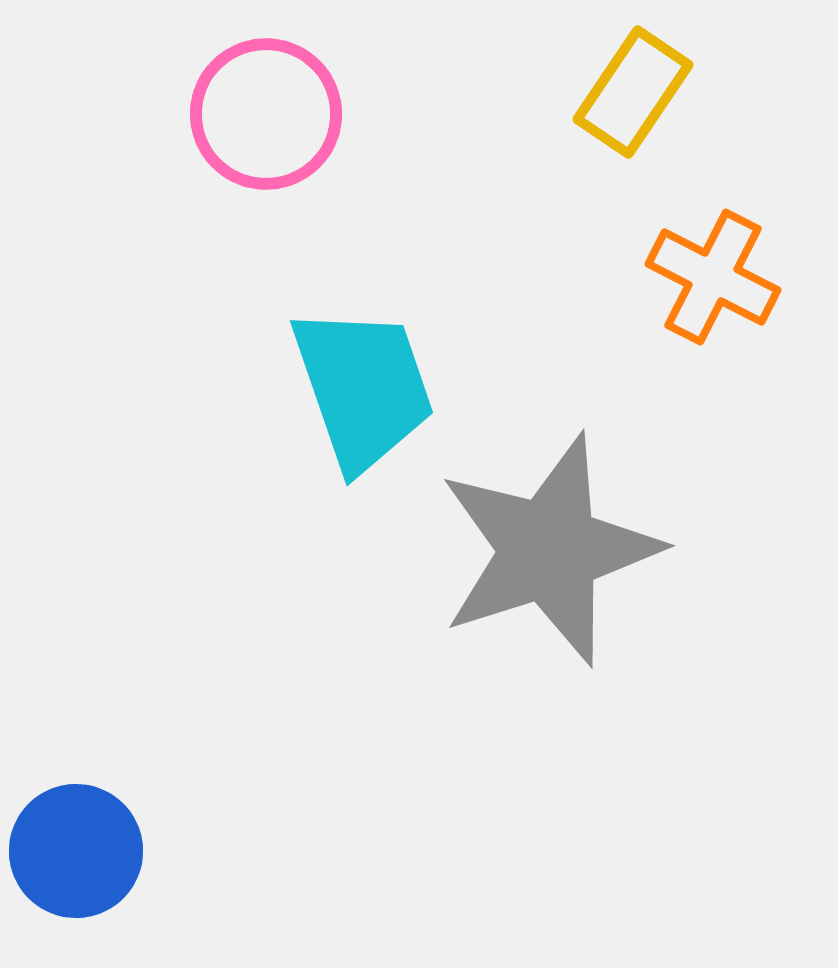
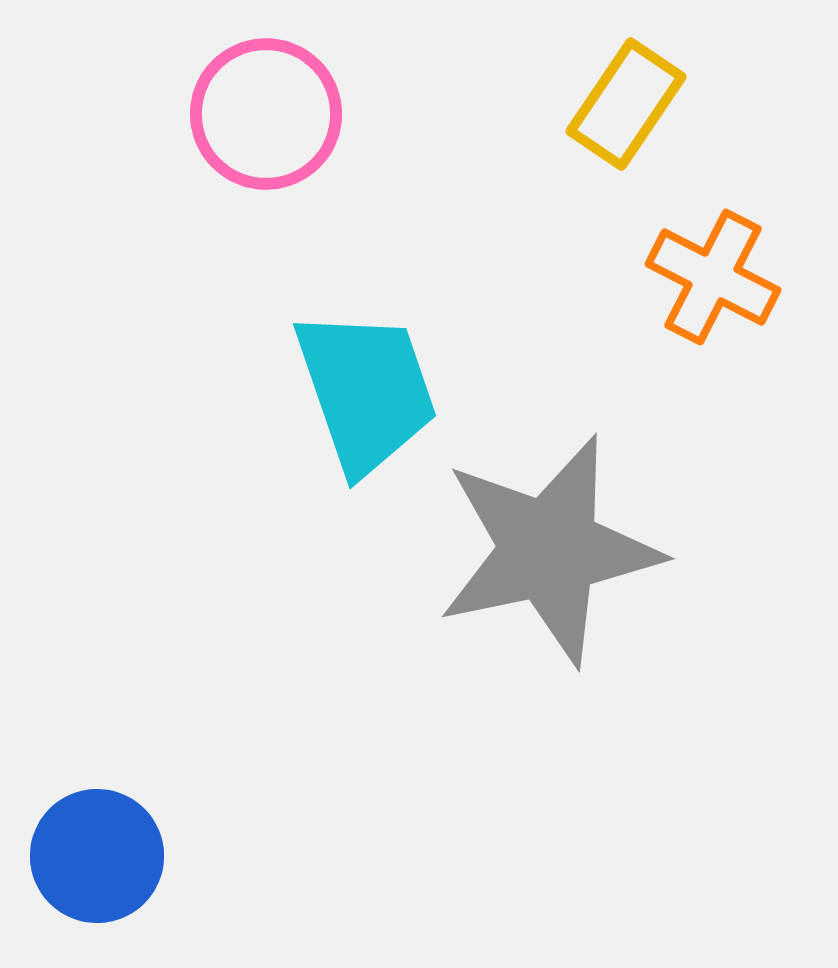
yellow rectangle: moved 7 px left, 12 px down
cyan trapezoid: moved 3 px right, 3 px down
gray star: rotated 6 degrees clockwise
blue circle: moved 21 px right, 5 px down
